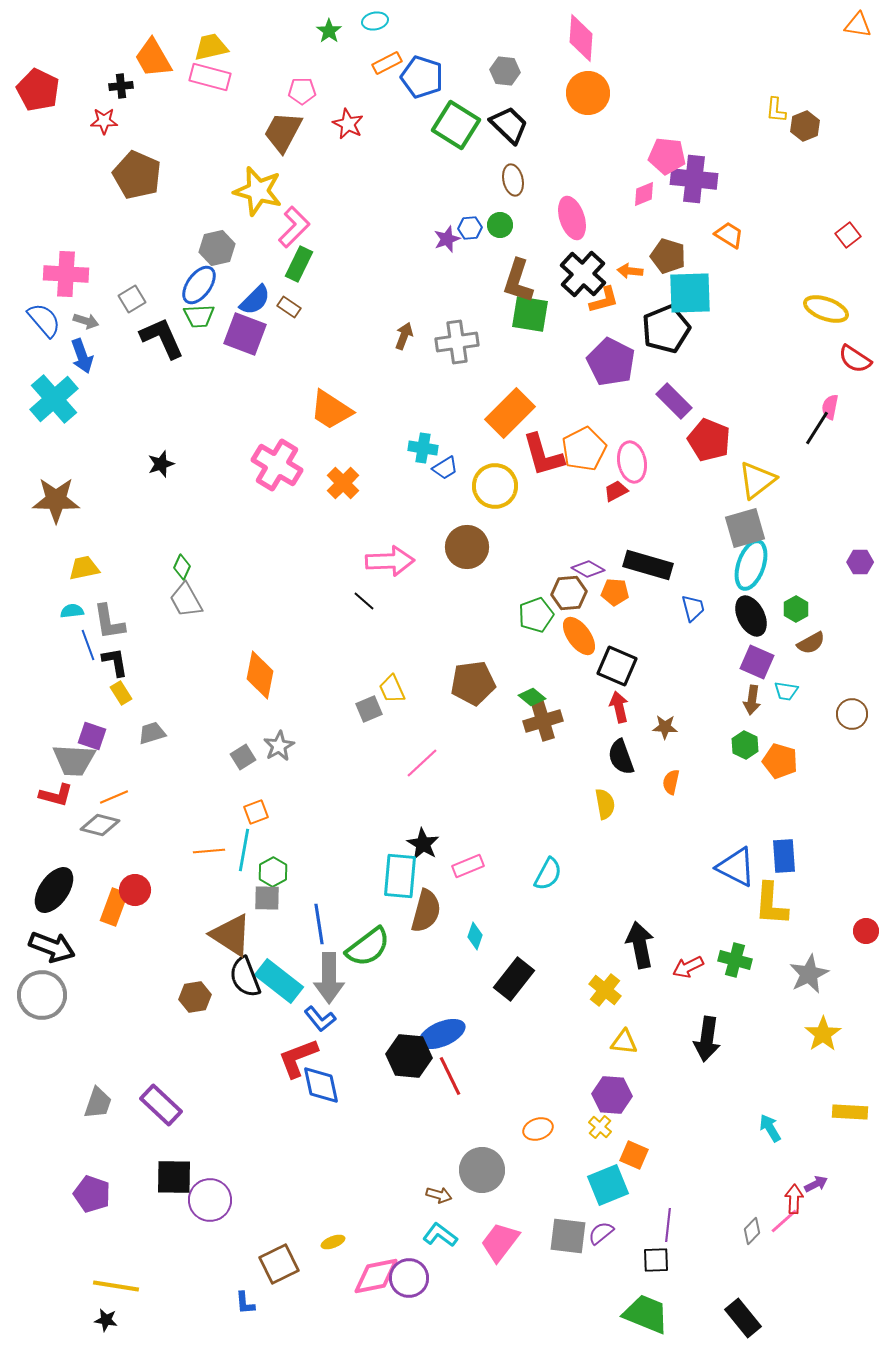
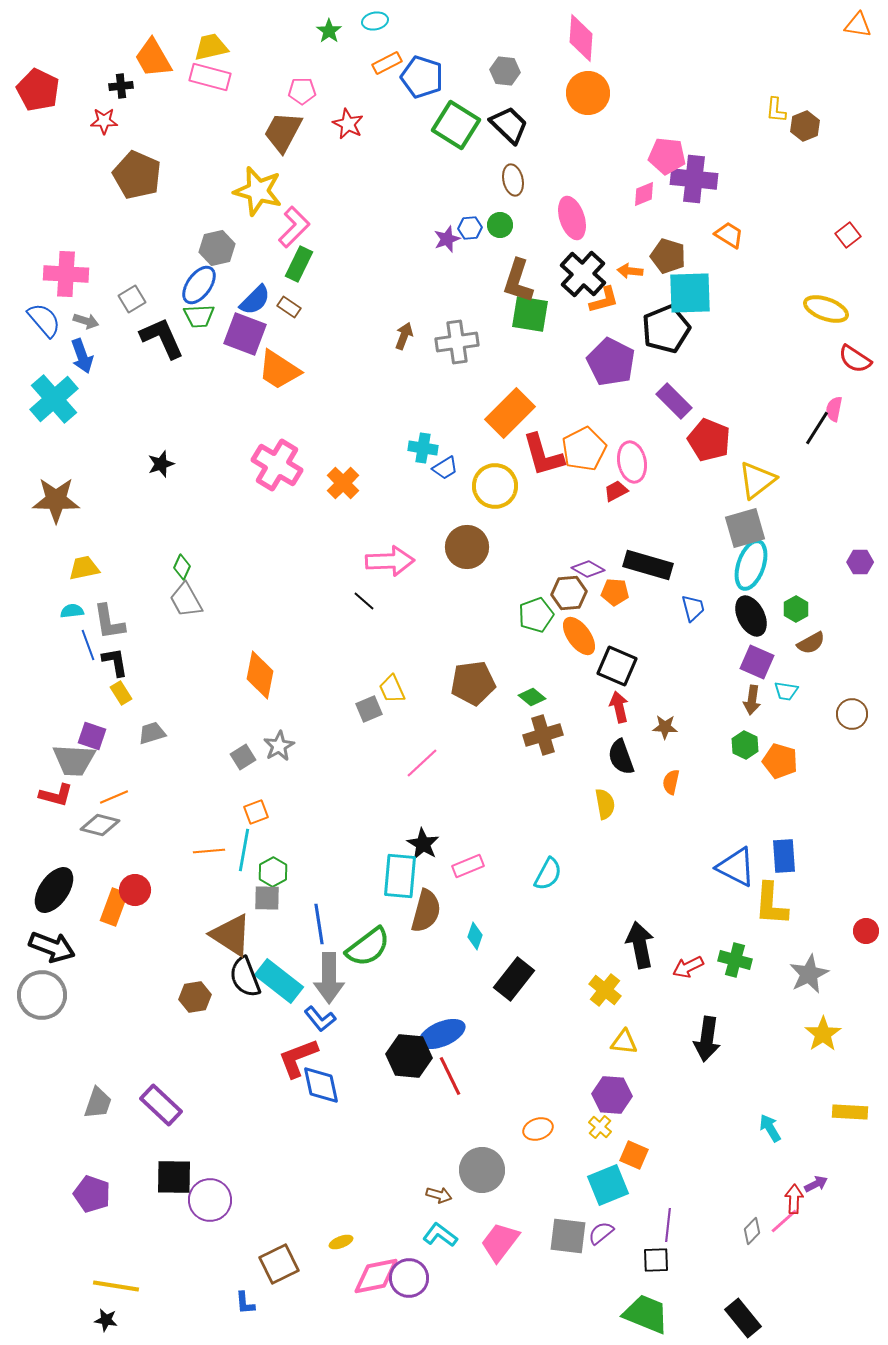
pink semicircle at (830, 407): moved 4 px right, 2 px down
orange trapezoid at (331, 410): moved 52 px left, 40 px up
brown cross at (543, 721): moved 14 px down
yellow ellipse at (333, 1242): moved 8 px right
